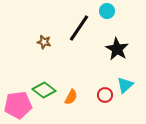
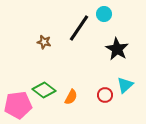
cyan circle: moved 3 px left, 3 px down
